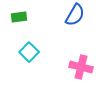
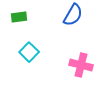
blue semicircle: moved 2 px left
pink cross: moved 2 px up
